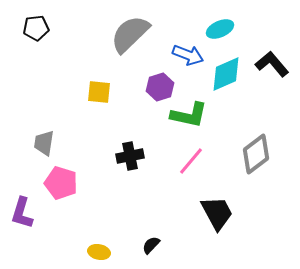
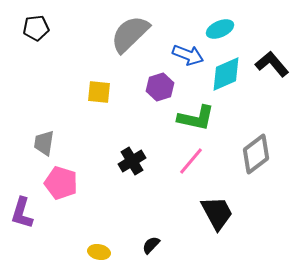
green L-shape: moved 7 px right, 3 px down
black cross: moved 2 px right, 5 px down; rotated 20 degrees counterclockwise
